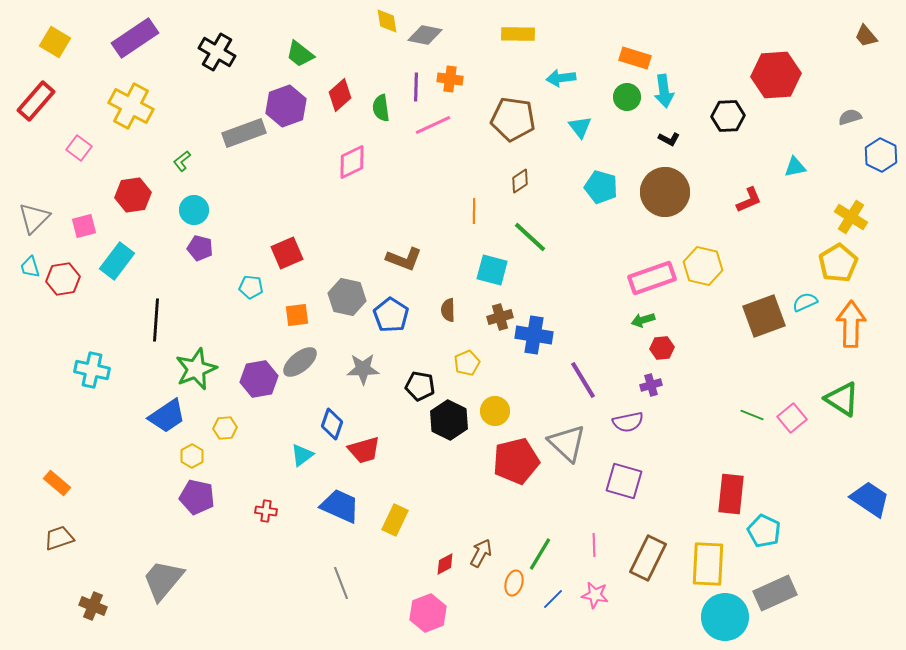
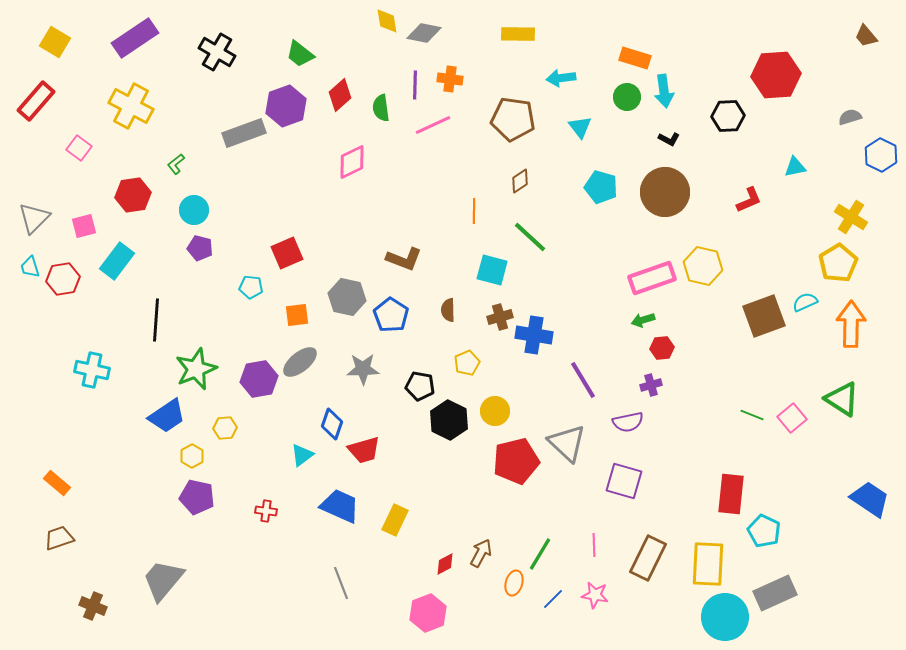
gray diamond at (425, 35): moved 1 px left, 2 px up
purple line at (416, 87): moved 1 px left, 2 px up
green L-shape at (182, 161): moved 6 px left, 3 px down
